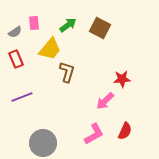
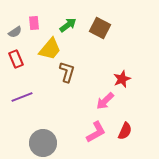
red star: rotated 18 degrees counterclockwise
pink L-shape: moved 2 px right, 2 px up
